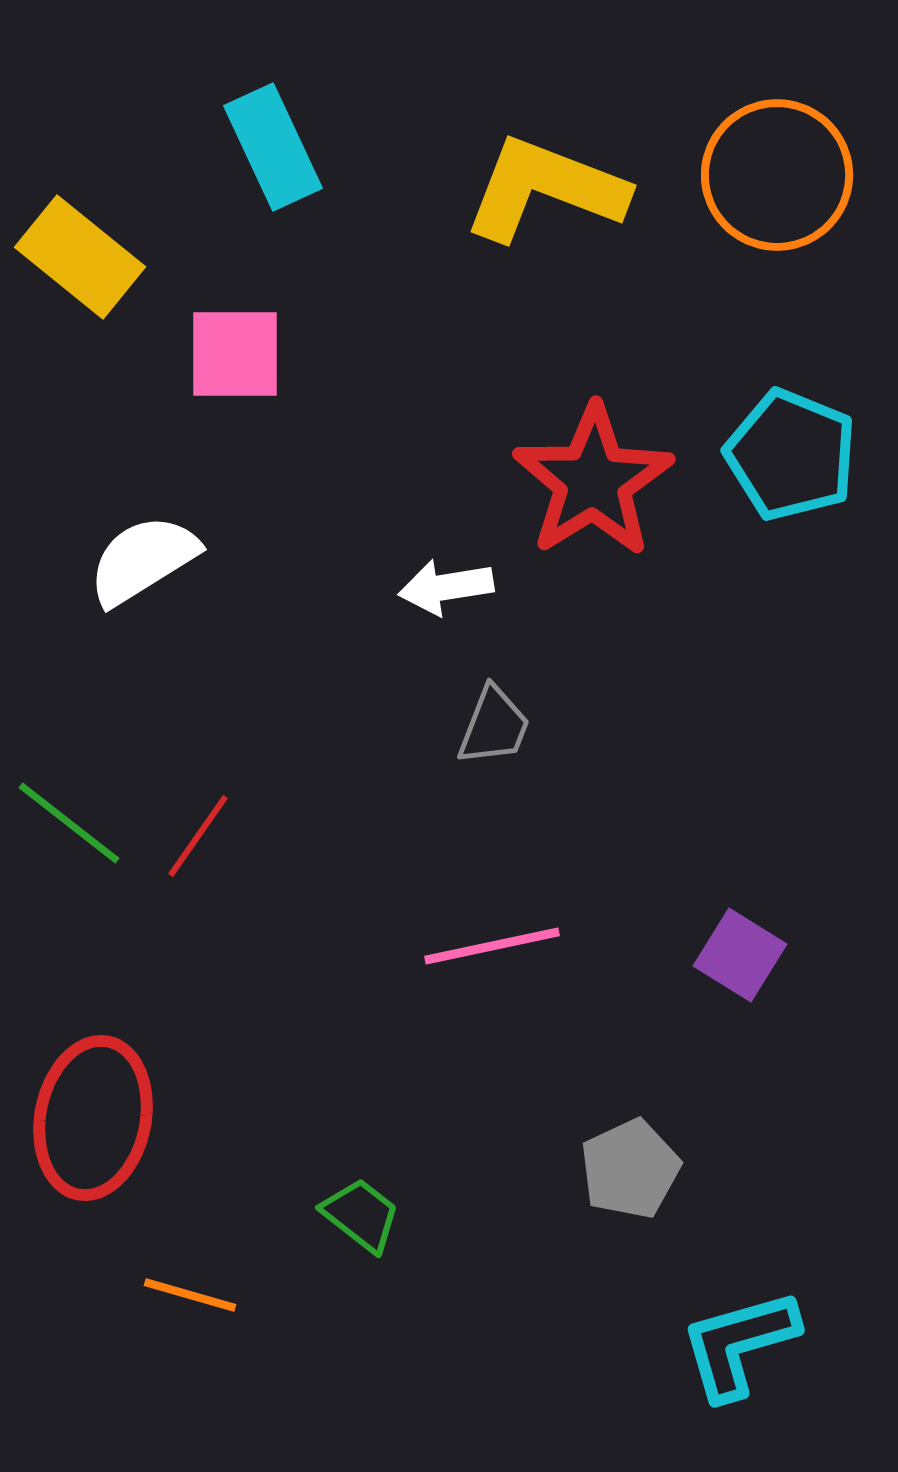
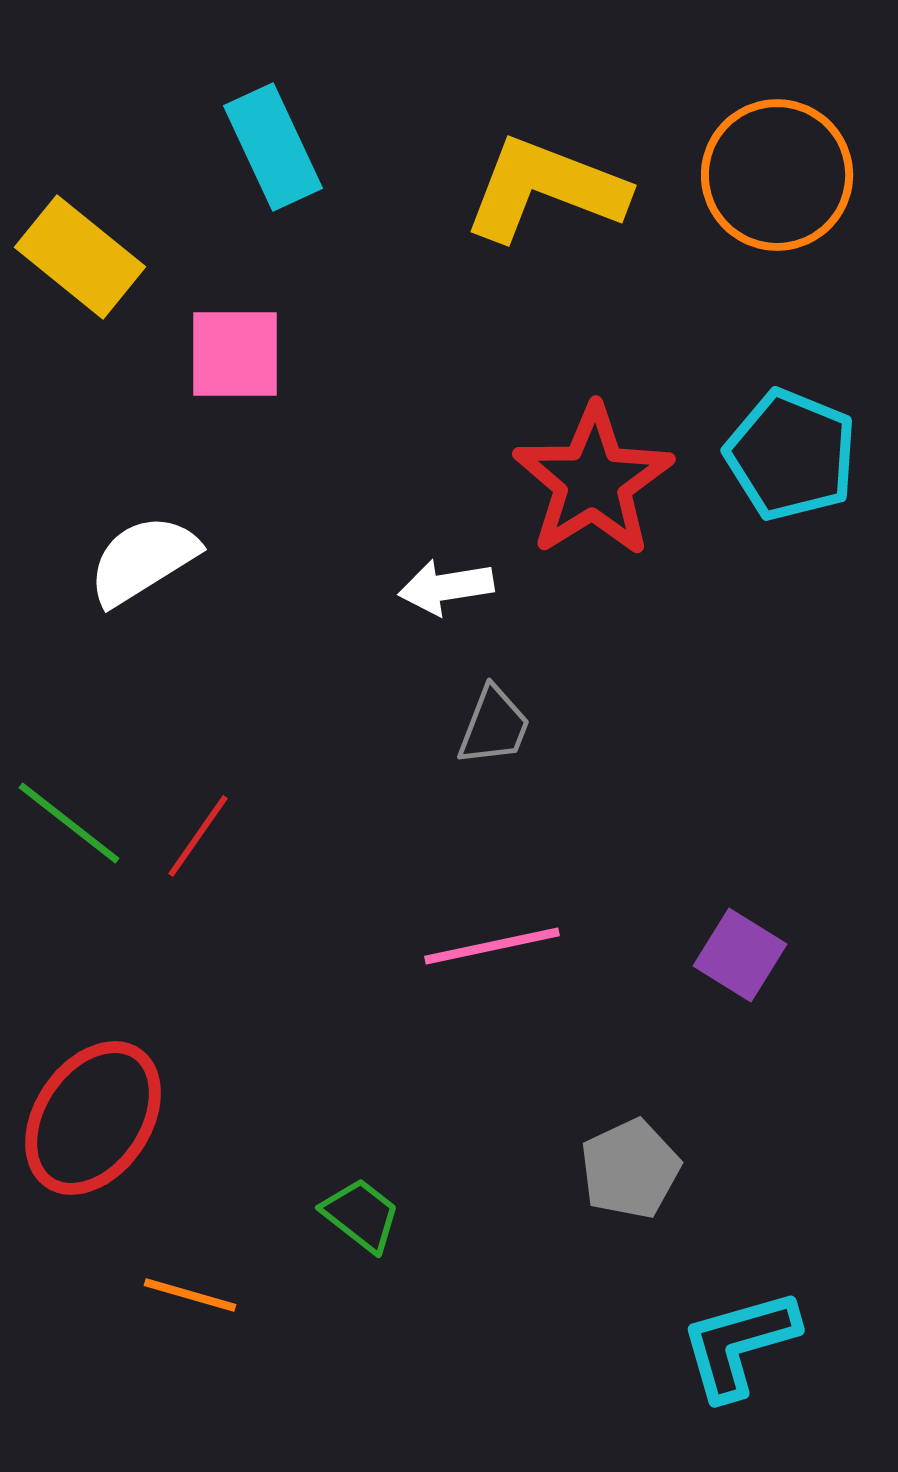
red ellipse: rotated 23 degrees clockwise
